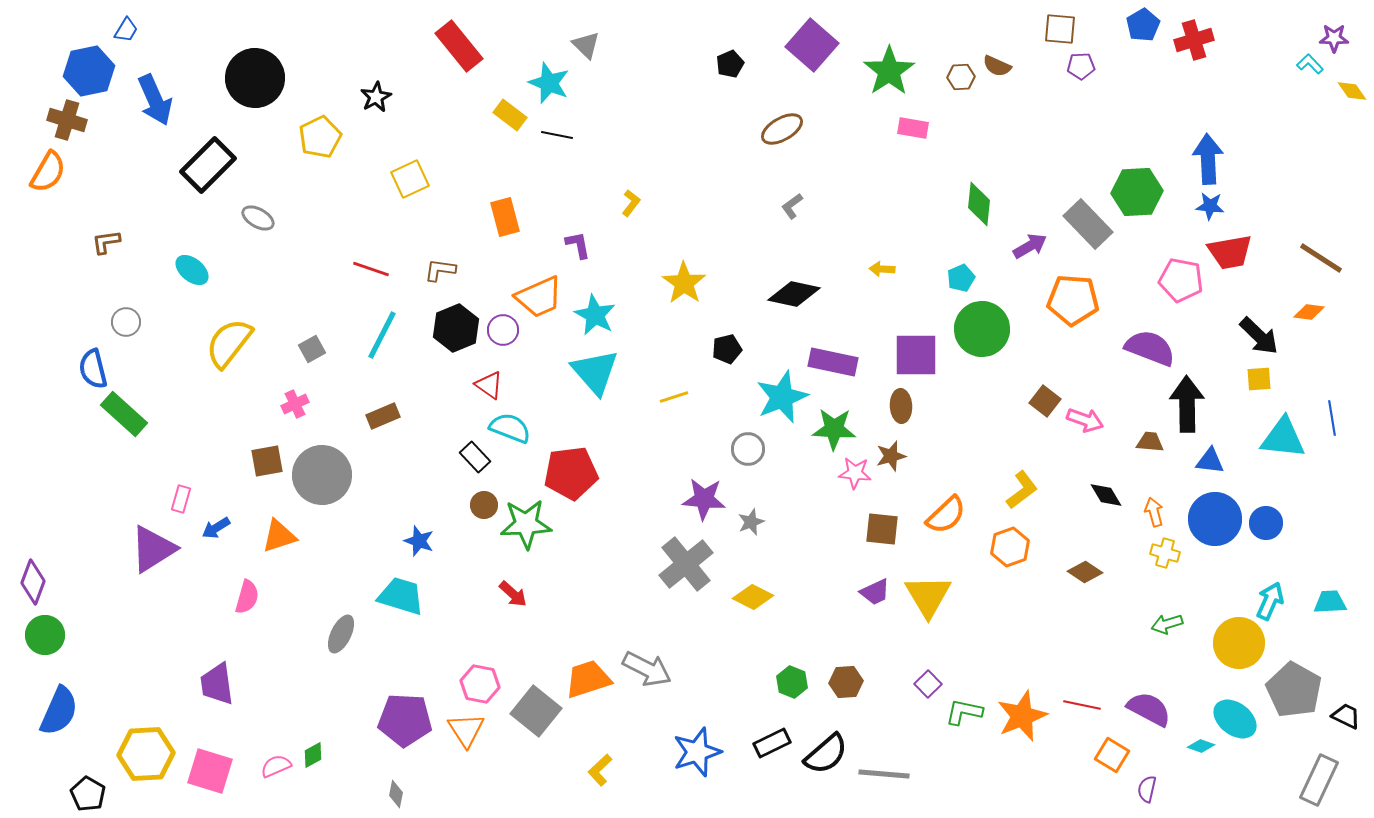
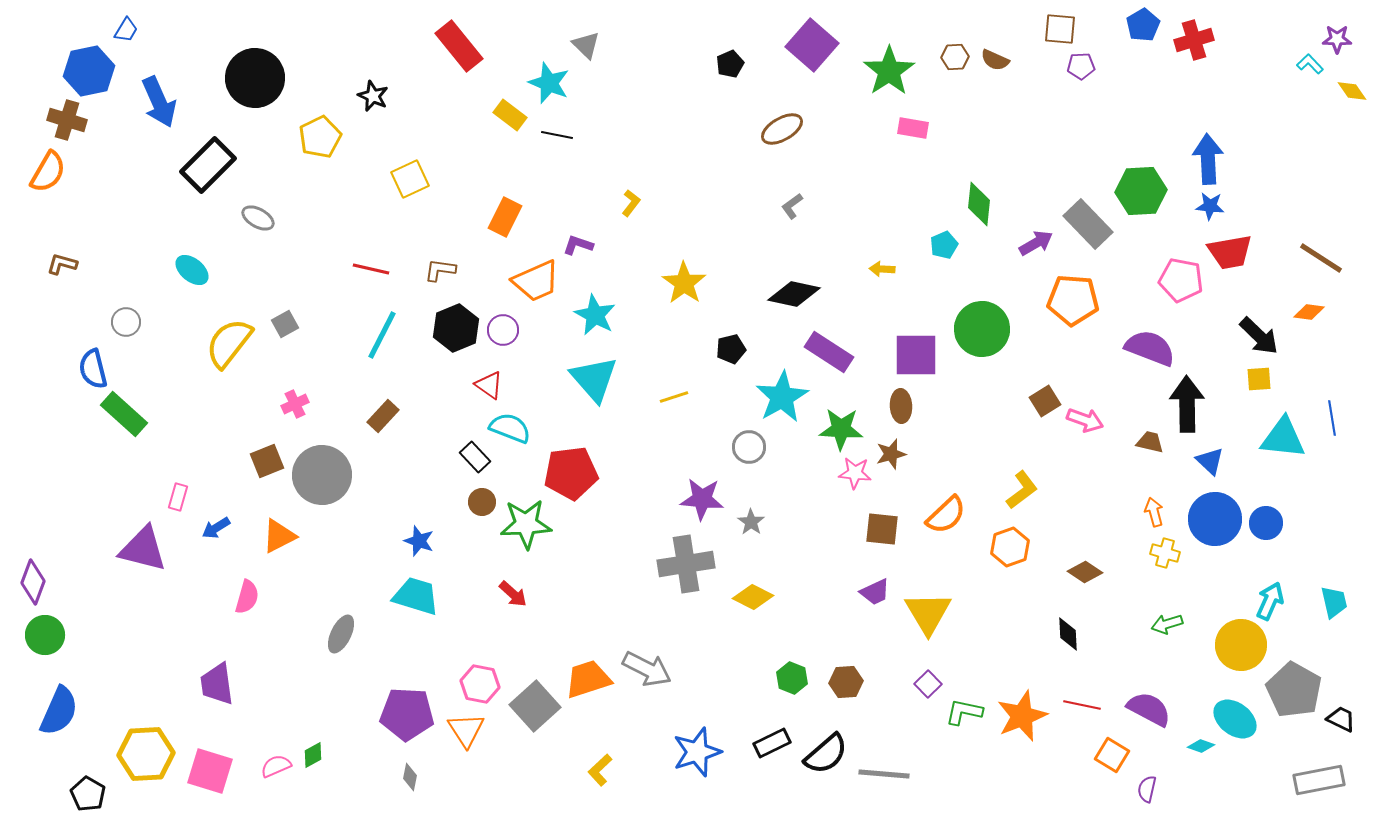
purple star at (1334, 38): moved 3 px right, 1 px down
brown semicircle at (997, 66): moved 2 px left, 6 px up
brown hexagon at (961, 77): moved 6 px left, 20 px up
black star at (376, 97): moved 3 px left, 1 px up; rotated 20 degrees counterclockwise
blue arrow at (155, 100): moved 4 px right, 2 px down
green hexagon at (1137, 192): moved 4 px right, 1 px up
orange rectangle at (505, 217): rotated 42 degrees clockwise
brown L-shape at (106, 242): moved 44 px left, 22 px down; rotated 24 degrees clockwise
purple L-shape at (578, 245): rotated 60 degrees counterclockwise
purple arrow at (1030, 246): moved 6 px right, 3 px up
red line at (371, 269): rotated 6 degrees counterclockwise
cyan pentagon at (961, 278): moved 17 px left, 33 px up
orange trapezoid at (539, 297): moved 3 px left, 16 px up
gray square at (312, 349): moved 27 px left, 25 px up
black pentagon at (727, 349): moved 4 px right
purple rectangle at (833, 362): moved 4 px left, 10 px up; rotated 21 degrees clockwise
cyan triangle at (595, 372): moved 1 px left, 7 px down
cyan star at (782, 397): rotated 8 degrees counterclockwise
brown square at (1045, 401): rotated 20 degrees clockwise
brown rectangle at (383, 416): rotated 24 degrees counterclockwise
green star at (834, 429): moved 7 px right
brown trapezoid at (1150, 442): rotated 8 degrees clockwise
gray circle at (748, 449): moved 1 px right, 2 px up
brown star at (891, 456): moved 2 px up
brown square at (267, 461): rotated 12 degrees counterclockwise
blue triangle at (1210, 461): rotated 36 degrees clockwise
black diamond at (1106, 495): moved 38 px left, 139 px down; rotated 28 degrees clockwise
pink rectangle at (181, 499): moved 3 px left, 2 px up
purple star at (704, 499): moved 2 px left
brown circle at (484, 505): moved 2 px left, 3 px up
gray star at (751, 522): rotated 16 degrees counterclockwise
orange triangle at (279, 536): rotated 9 degrees counterclockwise
purple triangle at (153, 549): moved 10 px left; rotated 46 degrees clockwise
gray cross at (686, 564): rotated 30 degrees clockwise
cyan trapezoid at (401, 596): moved 15 px right
yellow triangle at (928, 596): moved 17 px down
cyan trapezoid at (1330, 602): moved 4 px right; rotated 80 degrees clockwise
yellow circle at (1239, 643): moved 2 px right, 2 px down
green hexagon at (792, 682): moved 4 px up
gray square at (536, 711): moved 1 px left, 5 px up; rotated 9 degrees clockwise
black trapezoid at (1346, 716): moved 5 px left, 3 px down
purple pentagon at (405, 720): moved 2 px right, 6 px up
gray rectangle at (1319, 780): rotated 54 degrees clockwise
gray diamond at (396, 794): moved 14 px right, 17 px up
